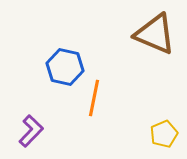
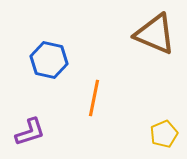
blue hexagon: moved 16 px left, 7 px up
purple L-shape: moved 1 px left, 1 px down; rotated 28 degrees clockwise
